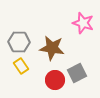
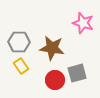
gray square: rotated 12 degrees clockwise
